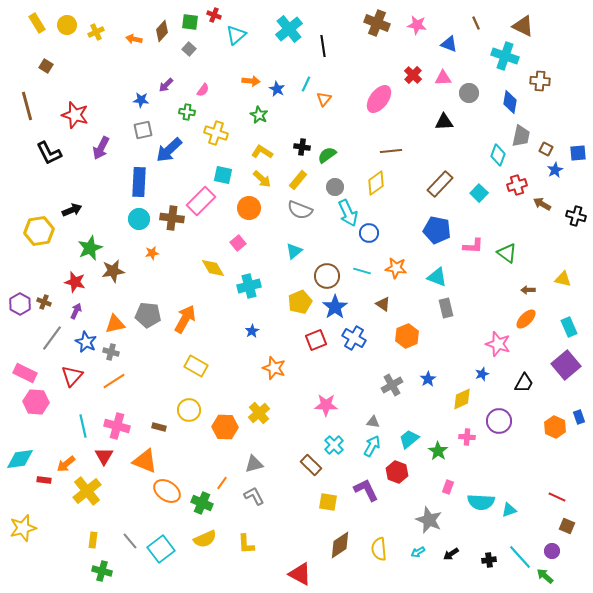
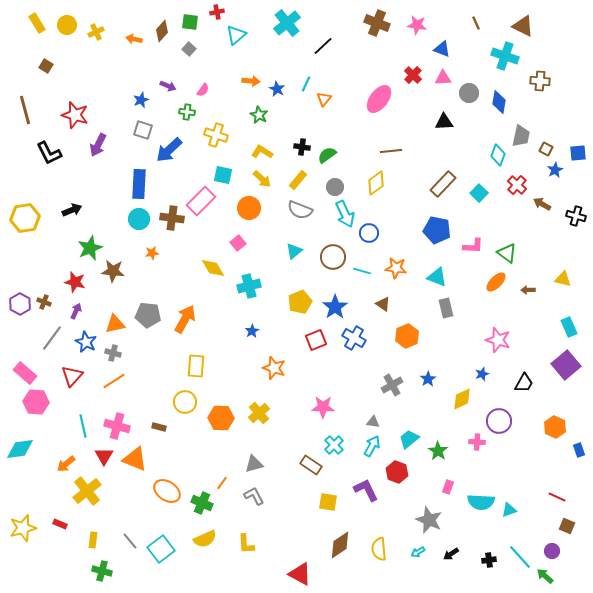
red cross at (214, 15): moved 3 px right, 3 px up; rotated 32 degrees counterclockwise
cyan cross at (289, 29): moved 2 px left, 6 px up
blue triangle at (449, 44): moved 7 px left, 5 px down
black line at (323, 46): rotated 55 degrees clockwise
purple arrow at (166, 85): moved 2 px right, 1 px down; rotated 112 degrees counterclockwise
blue star at (141, 100): rotated 28 degrees counterclockwise
blue diamond at (510, 102): moved 11 px left
brown line at (27, 106): moved 2 px left, 4 px down
gray square at (143, 130): rotated 30 degrees clockwise
yellow cross at (216, 133): moved 2 px down
purple arrow at (101, 148): moved 3 px left, 3 px up
blue rectangle at (139, 182): moved 2 px down
brown rectangle at (440, 184): moved 3 px right
red cross at (517, 185): rotated 30 degrees counterclockwise
cyan arrow at (348, 213): moved 3 px left, 1 px down
yellow hexagon at (39, 231): moved 14 px left, 13 px up
brown star at (113, 271): rotated 15 degrees clockwise
brown circle at (327, 276): moved 6 px right, 19 px up
orange ellipse at (526, 319): moved 30 px left, 37 px up
pink star at (498, 344): moved 4 px up
gray cross at (111, 352): moved 2 px right, 1 px down
yellow rectangle at (196, 366): rotated 65 degrees clockwise
pink rectangle at (25, 373): rotated 15 degrees clockwise
pink star at (326, 405): moved 3 px left, 2 px down
yellow circle at (189, 410): moved 4 px left, 8 px up
blue rectangle at (579, 417): moved 33 px down
orange hexagon at (225, 427): moved 4 px left, 9 px up
pink cross at (467, 437): moved 10 px right, 5 px down
cyan diamond at (20, 459): moved 10 px up
orange triangle at (145, 461): moved 10 px left, 2 px up
brown rectangle at (311, 465): rotated 10 degrees counterclockwise
red rectangle at (44, 480): moved 16 px right, 44 px down; rotated 16 degrees clockwise
